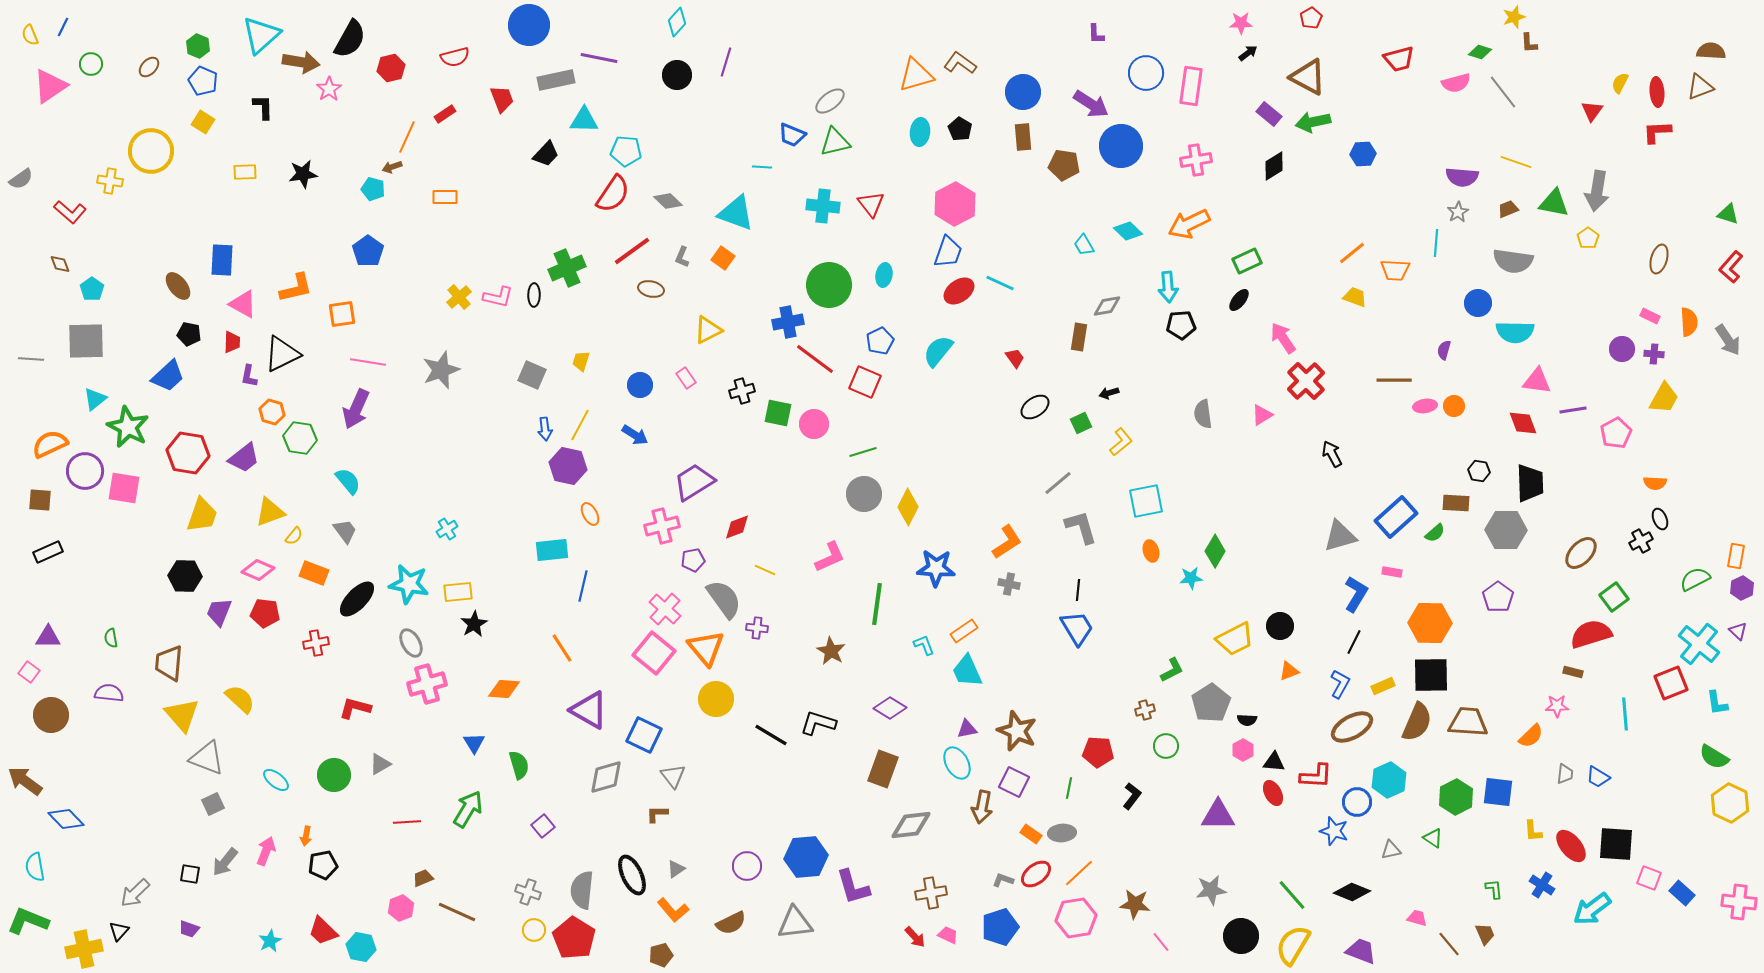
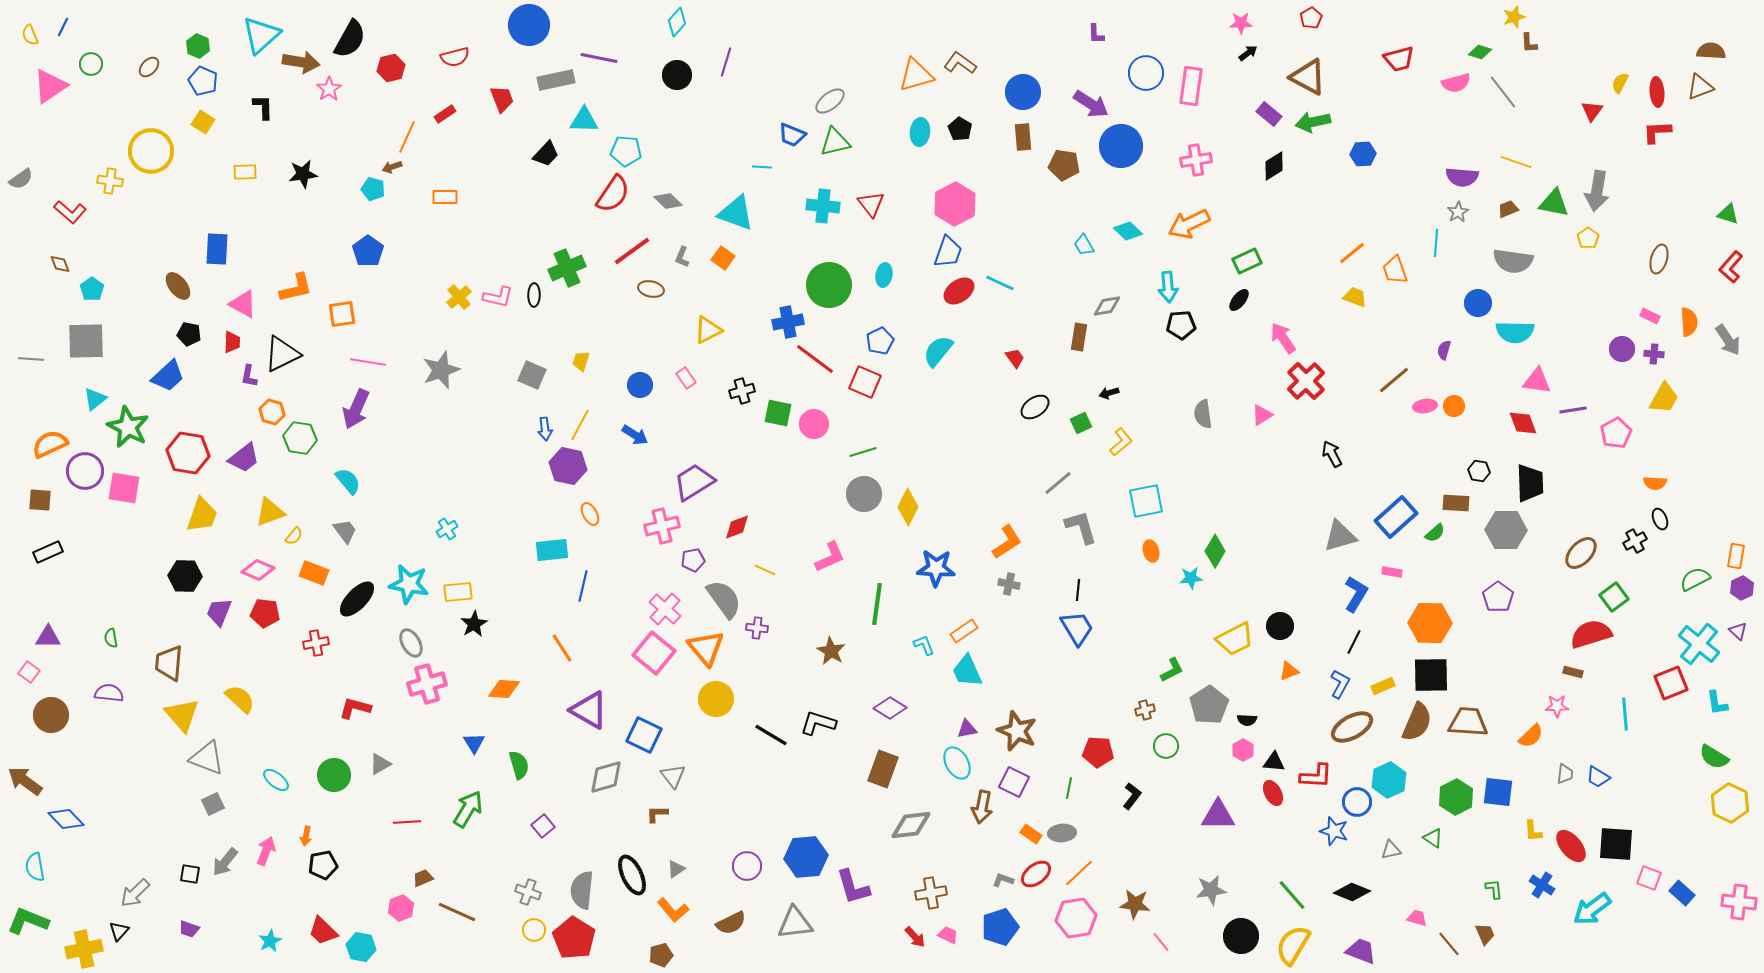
blue rectangle at (222, 260): moved 5 px left, 11 px up
orange trapezoid at (1395, 270): rotated 68 degrees clockwise
brown line at (1394, 380): rotated 40 degrees counterclockwise
black cross at (1641, 541): moved 6 px left
gray pentagon at (1211, 703): moved 2 px left, 2 px down
